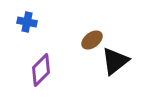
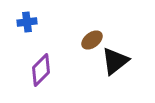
blue cross: rotated 18 degrees counterclockwise
